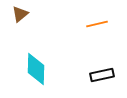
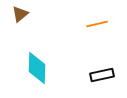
cyan diamond: moved 1 px right, 1 px up
